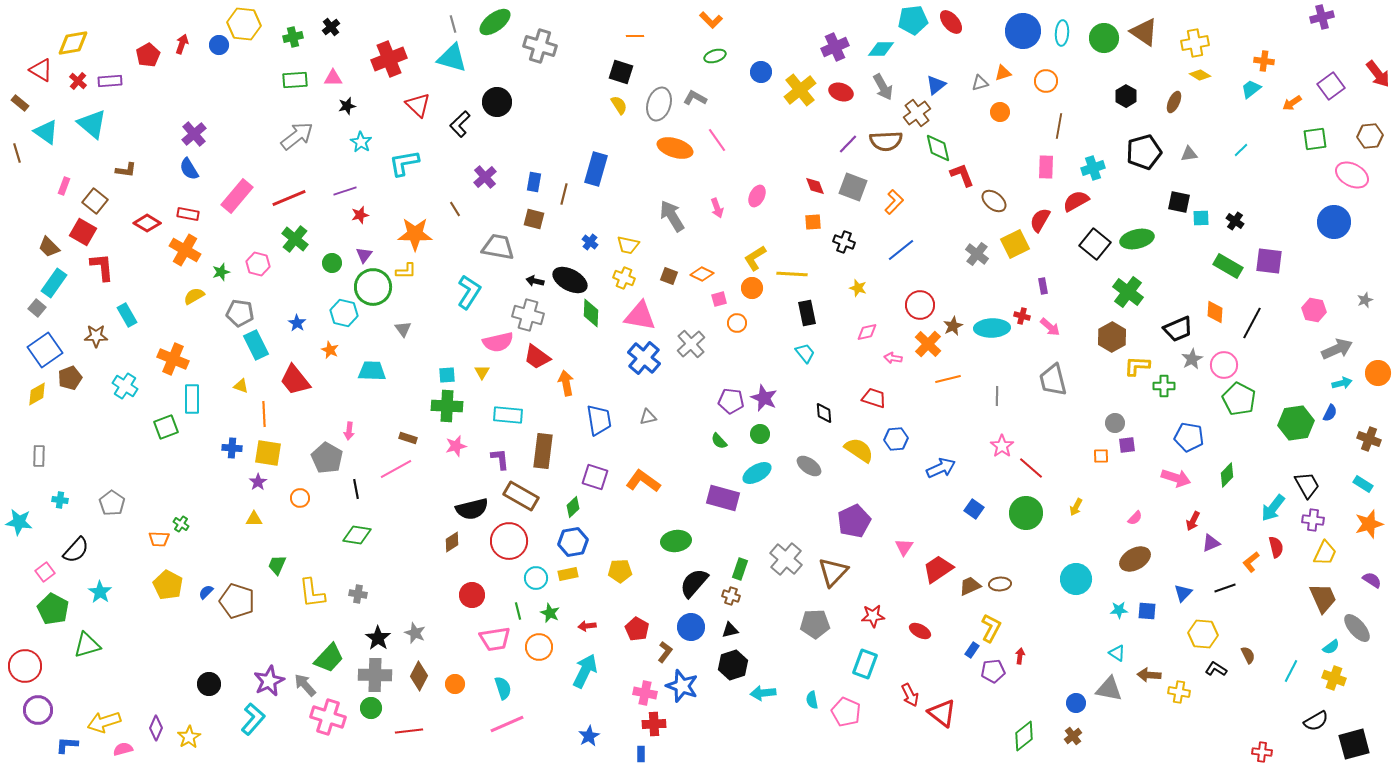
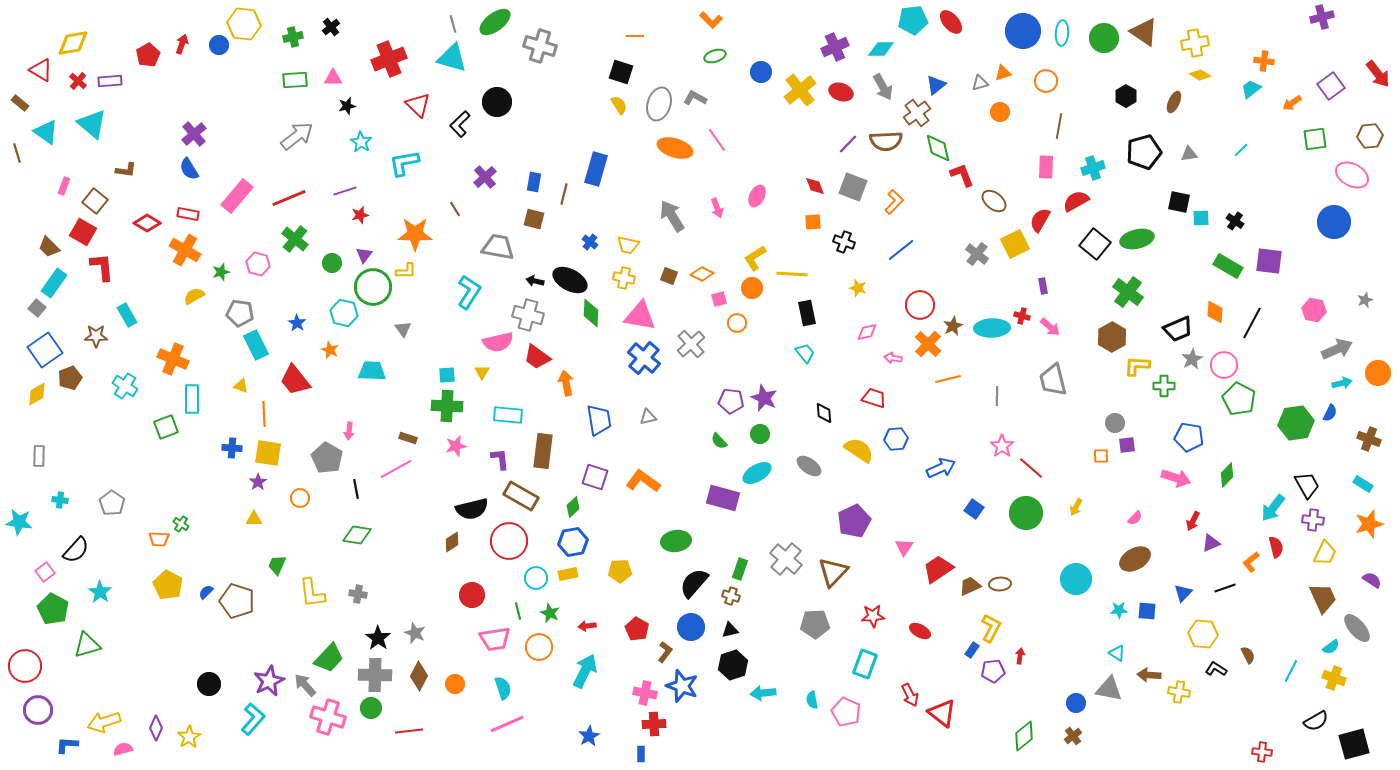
yellow cross at (624, 278): rotated 10 degrees counterclockwise
